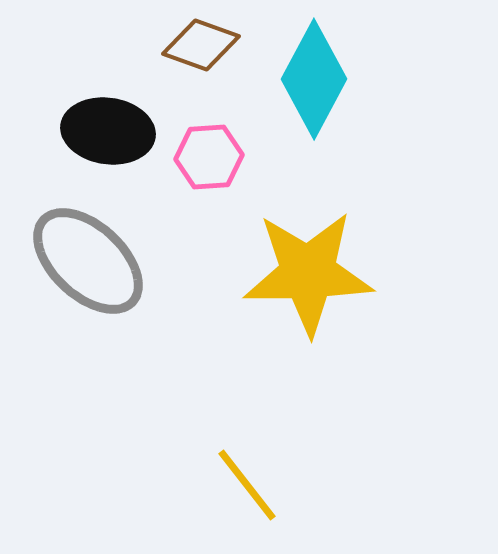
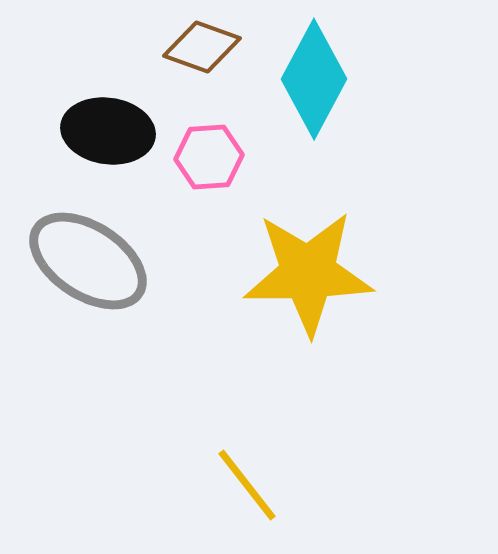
brown diamond: moved 1 px right, 2 px down
gray ellipse: rotated 10 degrees counterclockwise
